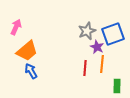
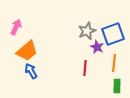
orange line: moved 12 px right, 1 px up
